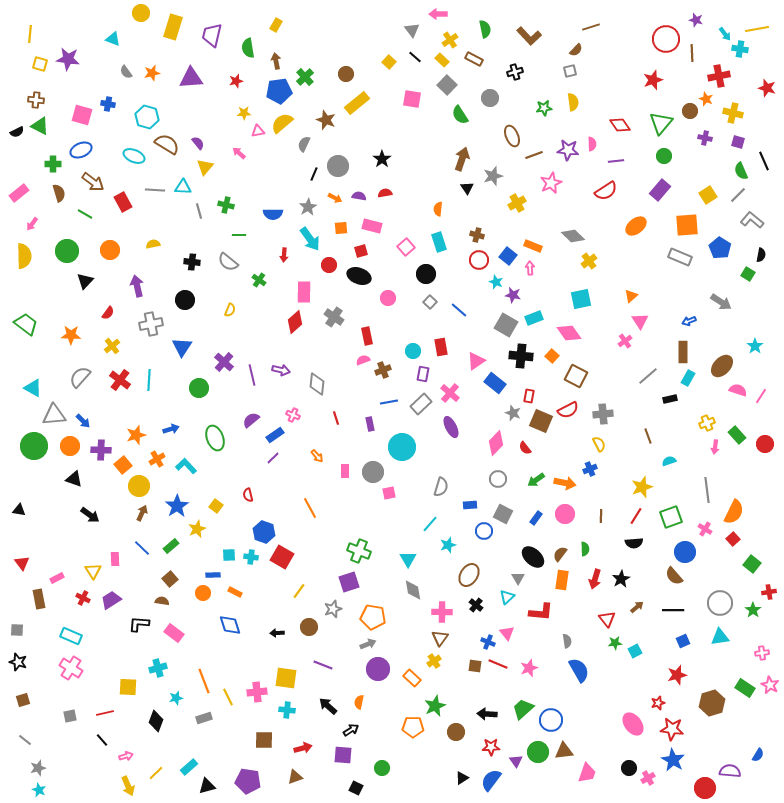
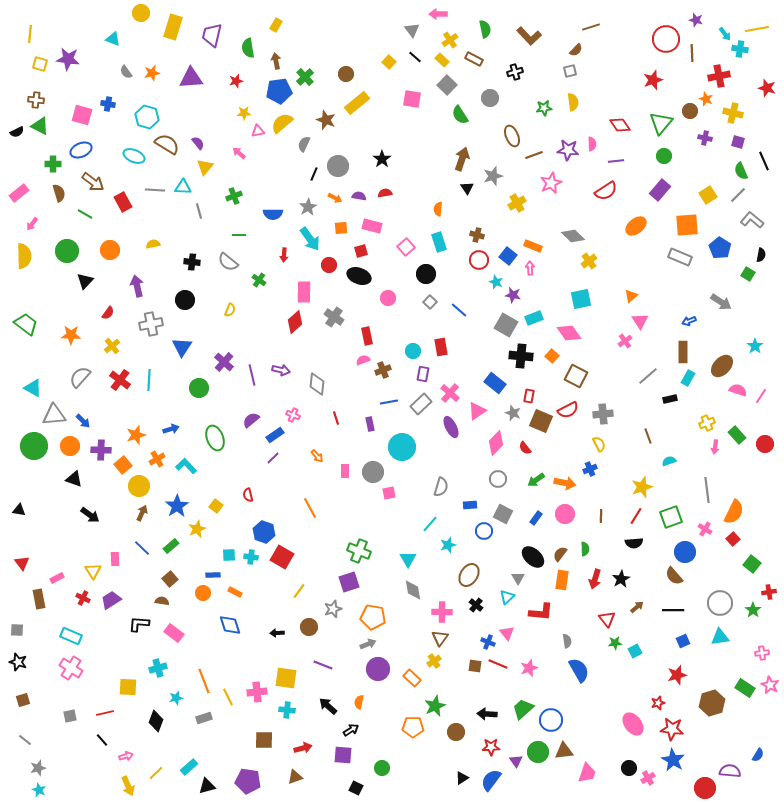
green cross at (226, 205): moved 8 px right, 9 px up; rotated 35 degrees counterclockwise
pink triangle at (476, 361): moved 1 px right, 50 px down
